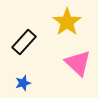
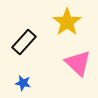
blue star: rotated 28 degrees clockwise
